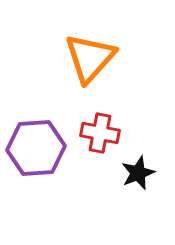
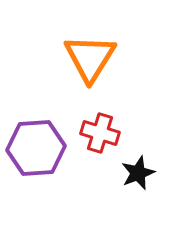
orange triangle: rotated 10 degrees counterclockwise
red cross: rotated 6 degrees clockwise
